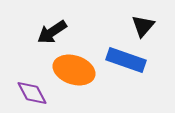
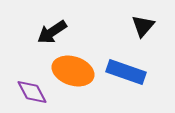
blue rectangle: moved 12 px down
orange ellipse: moved 1 px left, 1 px down
purple diamond: moved 1 px up
